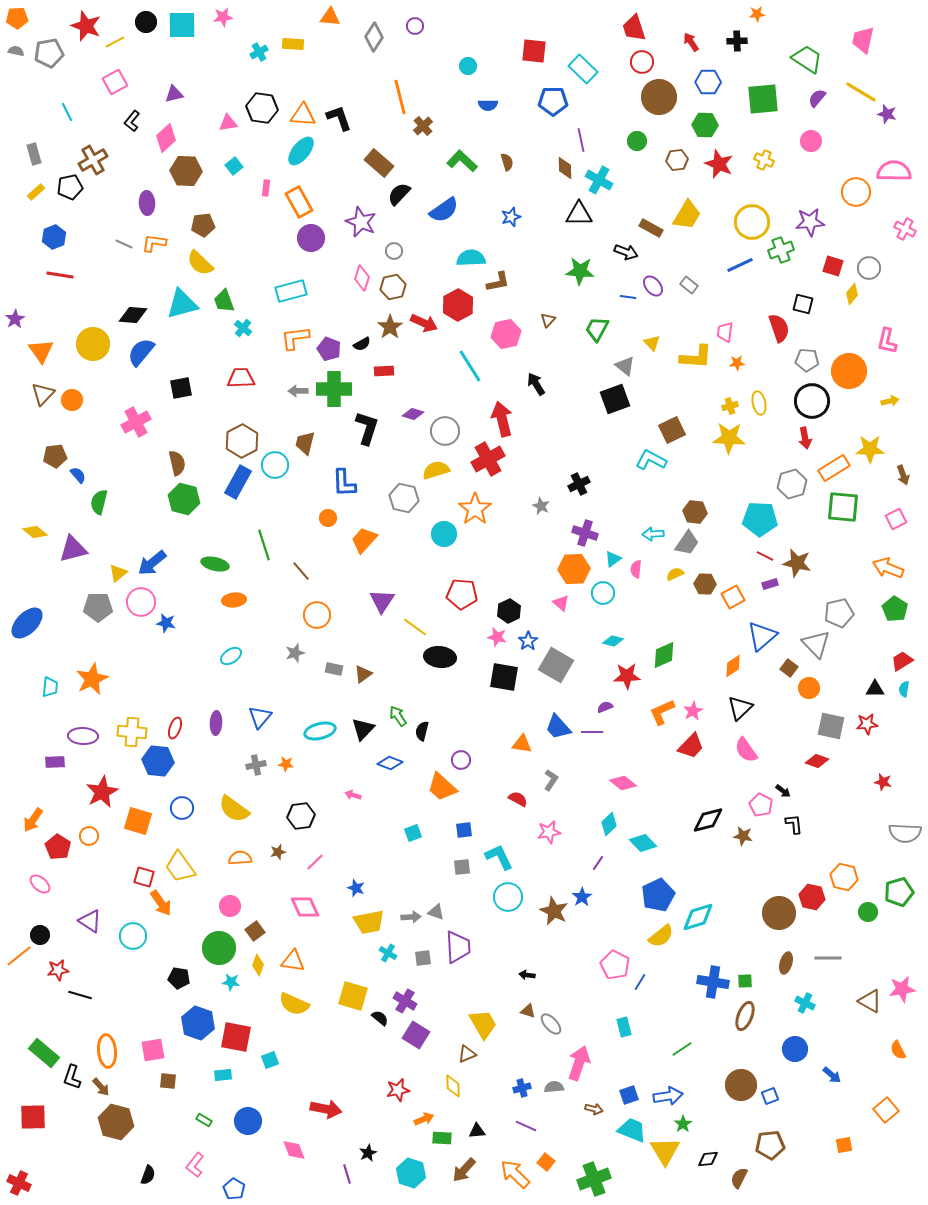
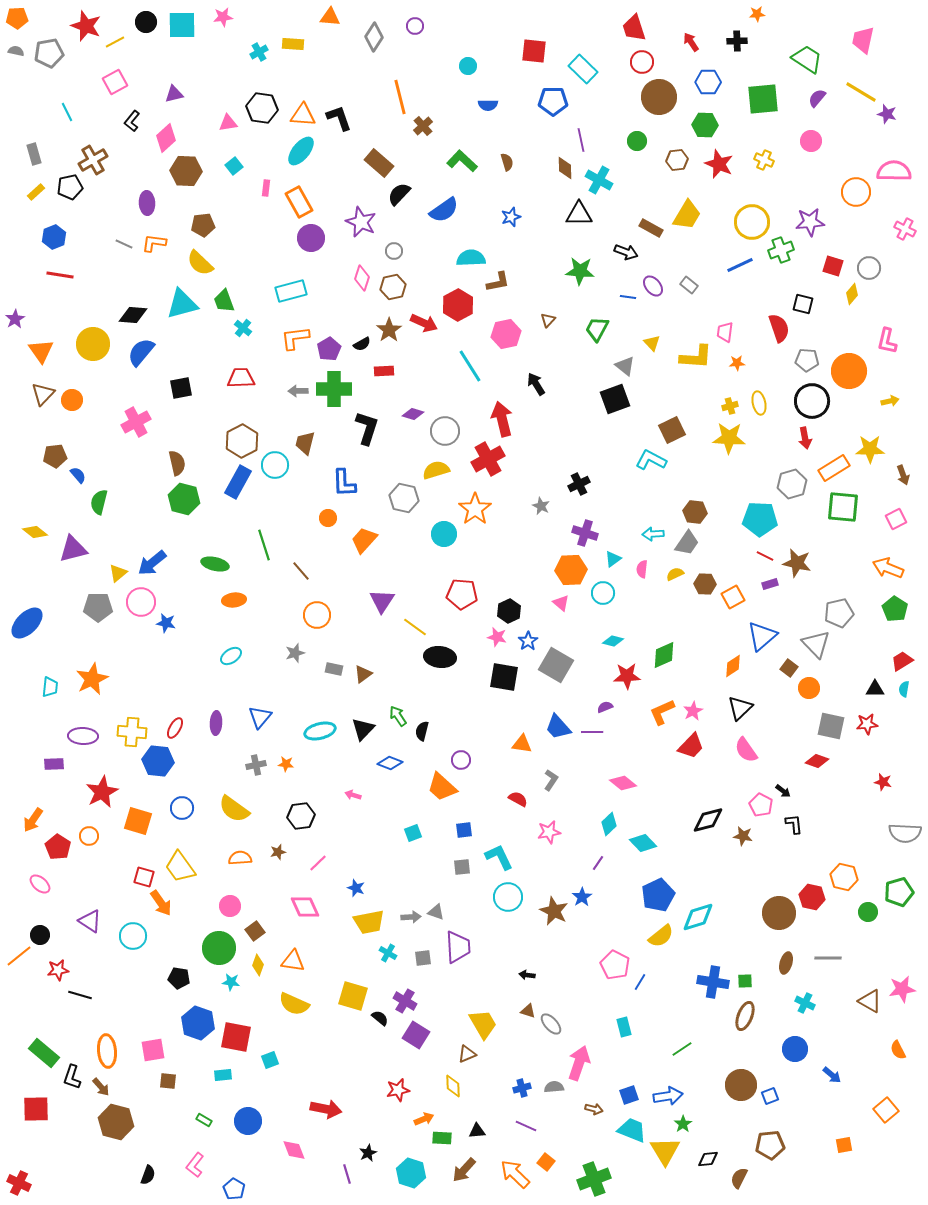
brown star at (390, 327): moved 1 px left, 3 px down
purple pentagon at (329, 349): rotated 20 degrees clockwise
orange hexagon at (574, 569): moved 3 px left, 1 px down
pink semicircle at (636, 569): moved 6 px right
red ellipse at (175, 728): rotated 10 degrees clockwise
purple rectangle at (55, 762): moved 1 px left, 2 px down
pink line at (315, 862): moved 3 px right, 1 px down
red square at (33, 1117): moved 3 px right, 8 px up
